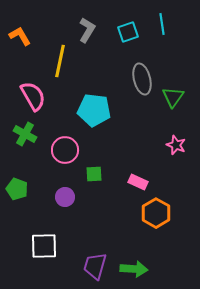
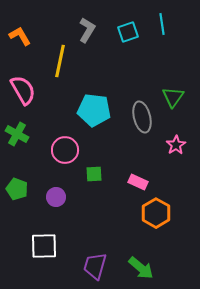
gray ellipse: moved 38 px down
pink semicircle: moved 10 px left, 6 px up
green cross: moved 8 px left
pink star: rotated 18 degrees clockwise
purple circle: moved 9 px left
green arrow: moved 7 px right, 1 px up; rotated 36 degrees clockwise
